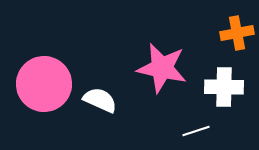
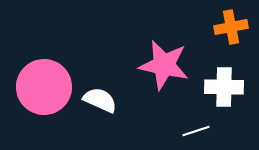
orange cross: moved 6 px left, 6 px up
pink star: moved 2 px right, 3 px up
pink circle: moved 3 px down
